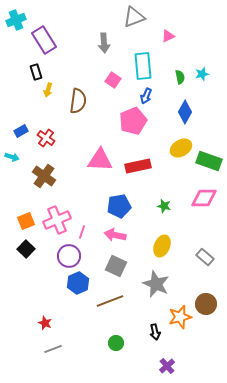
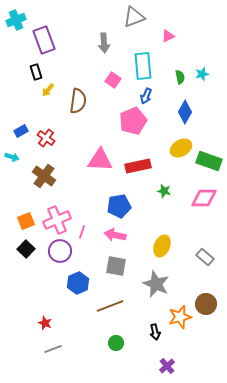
purple rectangle at (44, 40): rotated 12 degrees clockwise
yellow arrow at (48, 90): rotated 24 degrees clockwise
green star at (164, 206): moved 15 px up
purple circle at (69, 256): moved 9 px left, 5 px up
gray square at (116, 266): rotated 15 degrees counterclockwise
brown line at (110, 301): moved 5 px down
